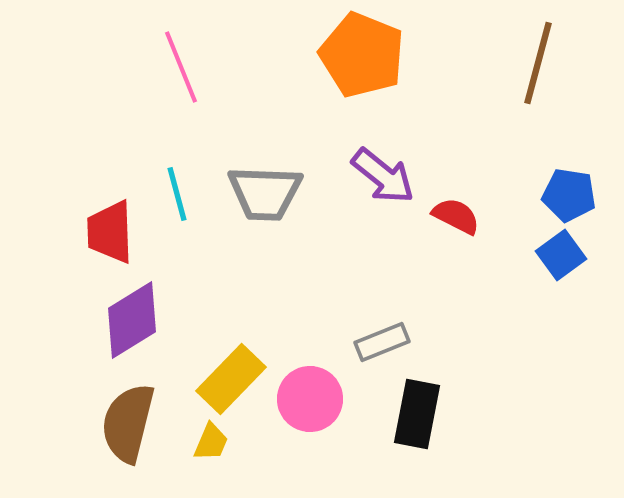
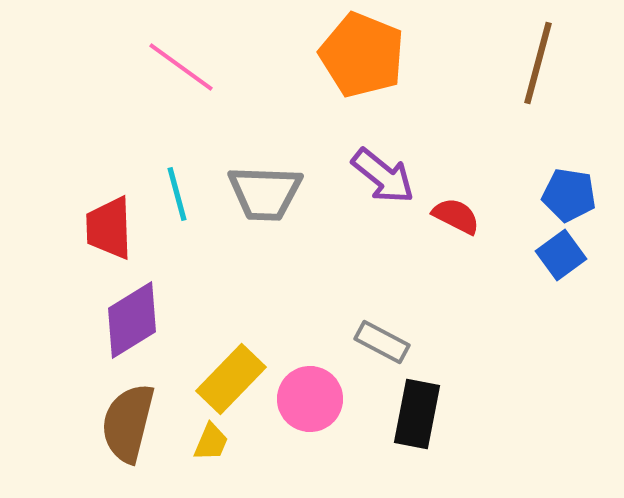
pink line: rotated 32 degrees counterclockwise
red trapezoid: moved 1 px left, 4 px up
gray rectangle: rotated 50 degrees clockwise
